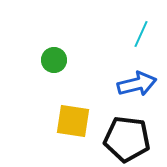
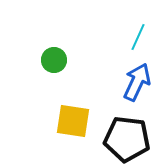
cyan line: moved 3 px left, 3 px down
blue arrow: moved 2 px up; rotated 51 degrees counterclockwise
